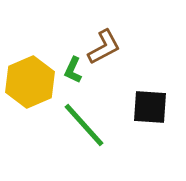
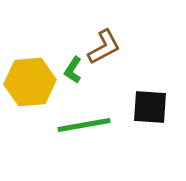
green L-shape: rotated 8 degrees clockwise
yellow hexagon: rotated 18 degrees clockwise
green line: rotated 58 degrees counterclockwise
